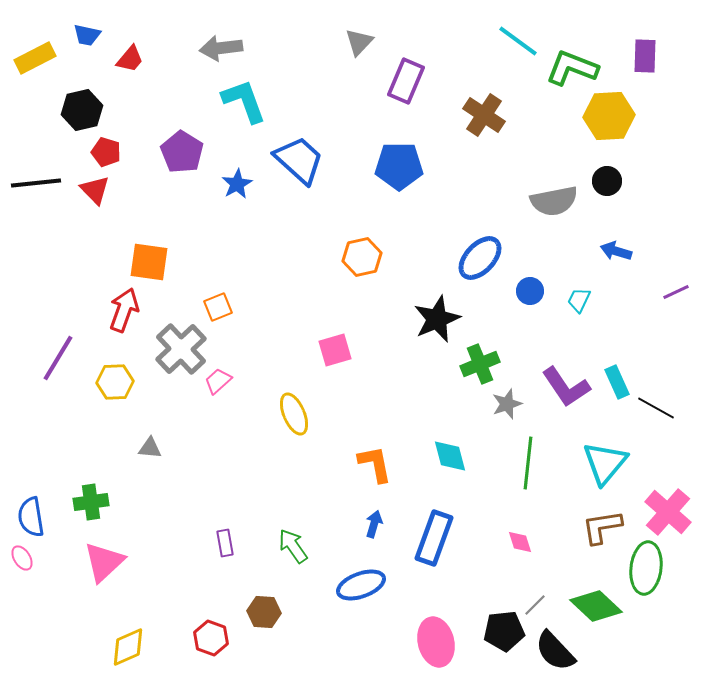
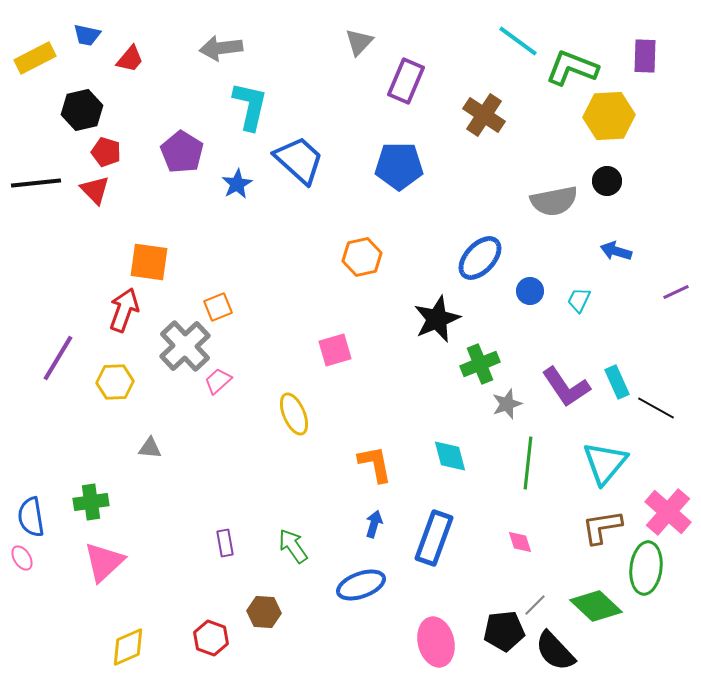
cyan L-shape at (244, 101): moved 6 px right, 5 px down; rotated 33 degrees clockwise
gray cross at (181, 349): moved 4 px right, 3 px up
